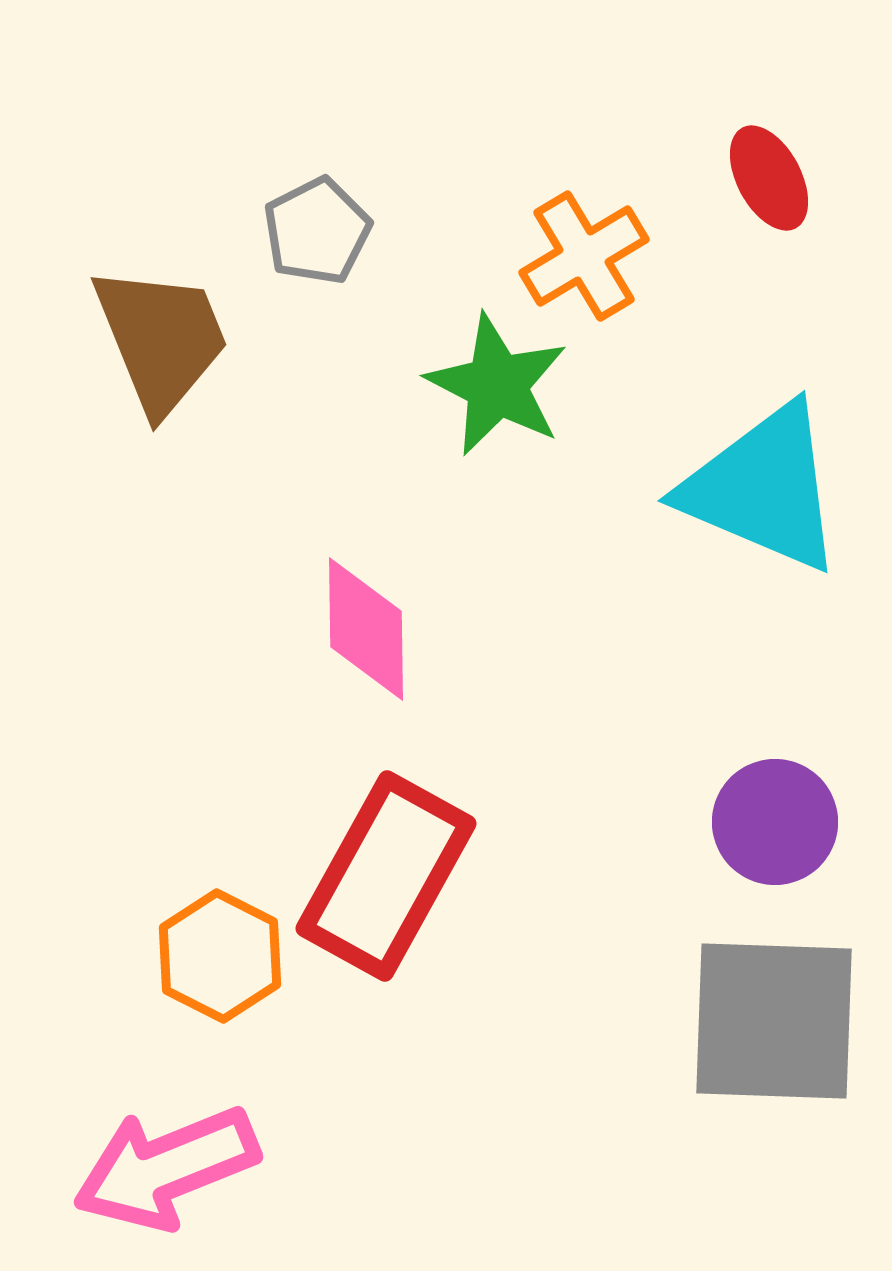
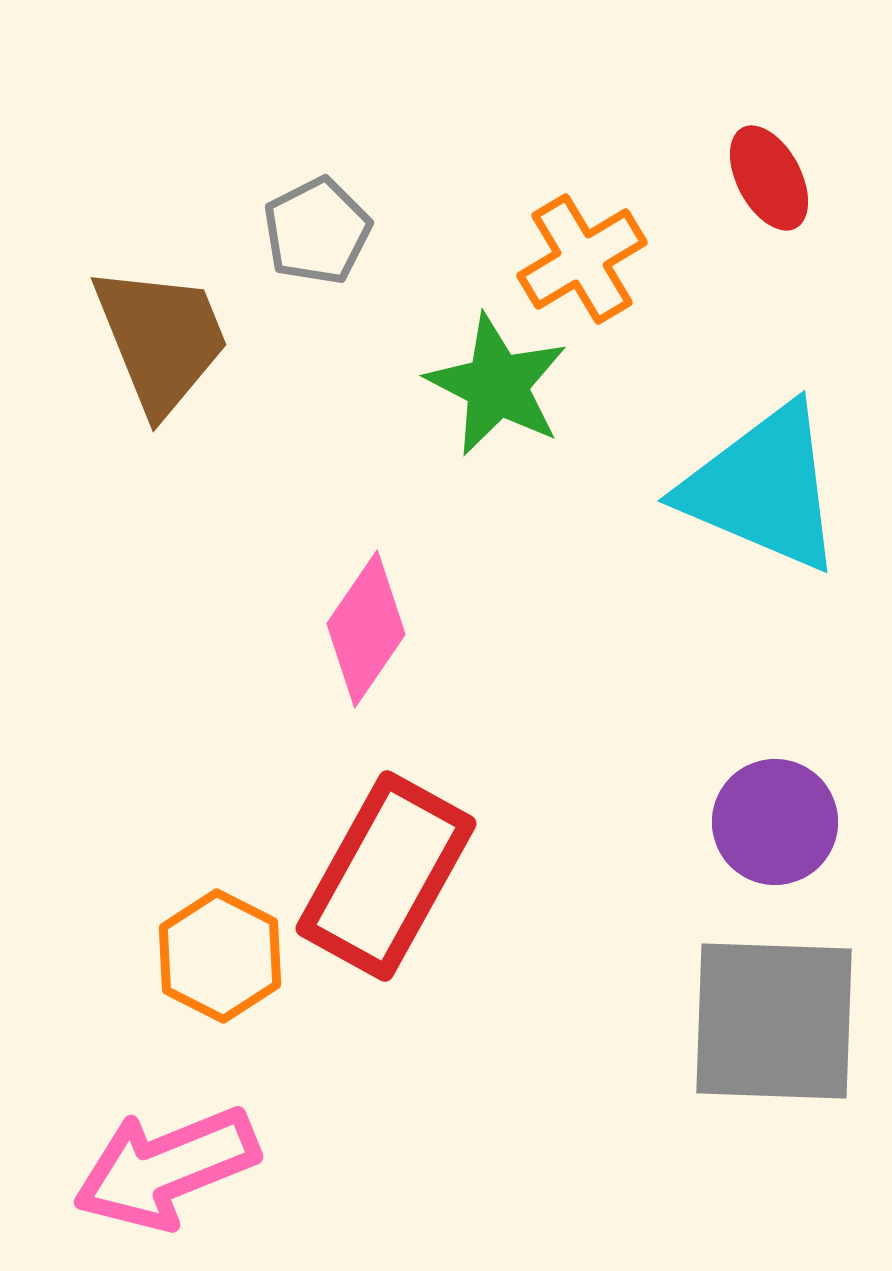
orange cross: moved 2 px left, 3 px down
pink diamond: rotated 35 degrees clockwise
